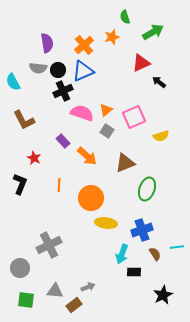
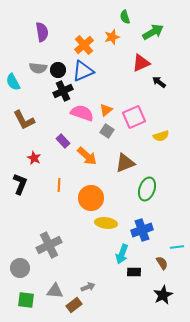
purple semicircle: moved 5 px left, 11 px up
brown semicircle: moved 7 px right, 9 px down
